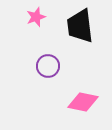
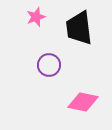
black trapezoid: moved 1 px left, 2 px down
purple circle: moved 1 px right, 1 px up
